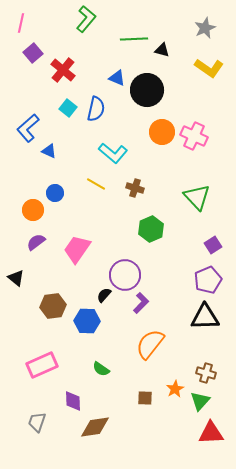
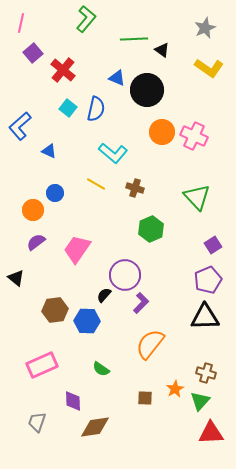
black triangle at (162, 50): rotated 21 degrees clockwise
blue L-shape at (28, 128): moved 8 px left, 2 px up
brown hexagon at (53, 306): moved 2 px right, 4 px down
